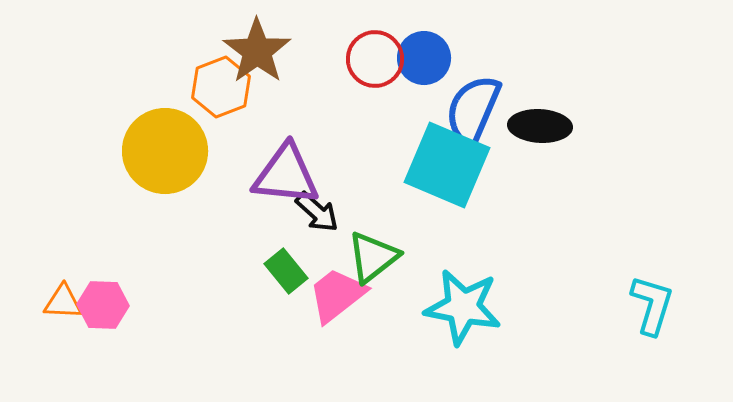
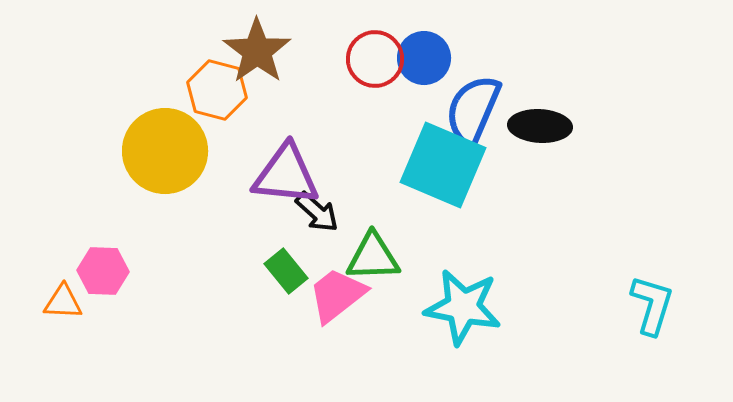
orange hexagon: moved 4 px left, 3 px down; rotated 24 degrees counterclockwise
cyan square: moved 4 px left
green triangle: rotated 36 degrees clockwise
pink hexagon: moved 34 px up
